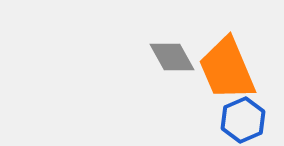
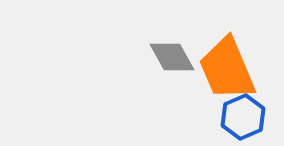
blue hexagon: moved 3 px up
